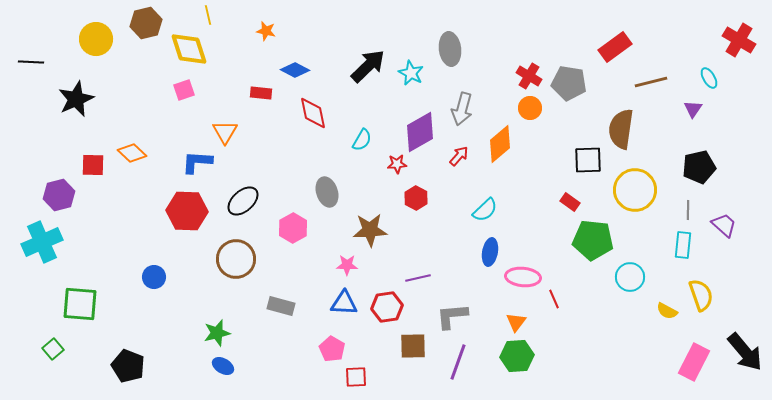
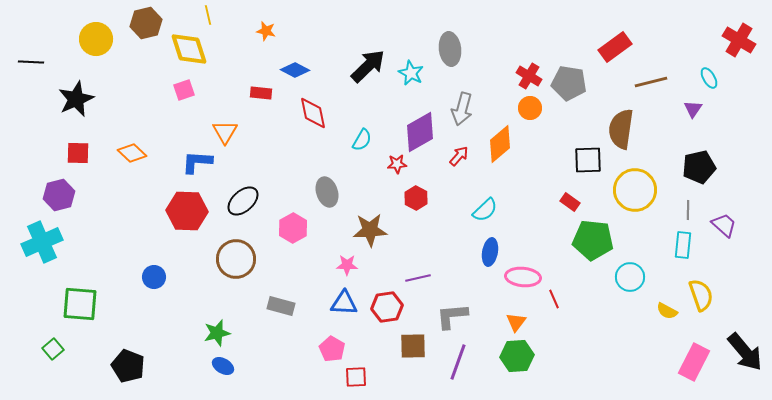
red square at (93, 165): moved 15 px left, 12 px up
